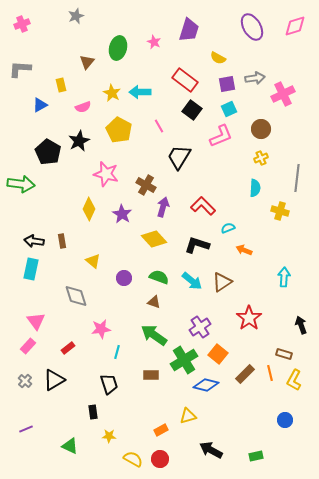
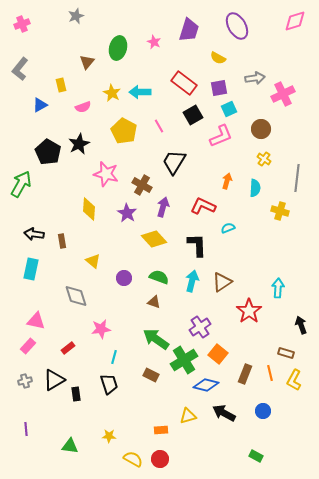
pink diamond at (295, 26): moved 5 px up
purple ellipse at (252, 27): moved 15 px left, 1 px up
gray L-shape at (20, 69): rotated 55 degrees counterclockwise
red rectangle at (185, 80): moved 1 px left, 3 px down
purple square at (227, 84): moved 8 px left, 4 px down
black square at (192, 110): moved 1 px right, 5 px down; rotated 24 degrees clockwise
yellow pentagon at (119, 130): moved 5 px right, 1 px down
black star at (79, 141): moved 3 px down
black trapezoid at (179, 157): moved 5 px left, 5 px down
yellow cross at (261, 158): moved 3 px right, 1 px down; rotated 32 degrees counterclockwise
green arrow at (21, 184): rotated 68 degrees counterclockwise
brown cross at (146, 185): moved 4 px left
red L-shape at (203, 206): rotated 20 degrees counterclockwise
yellow diamond at (89, 209): rotated 20 degrees counterclockwise
purple star at (122, 214): moved 5 px right, 1 px up
black arrow at (34, 241): moved 7 px up
black L-shape at (197, 245): rotated 70 degrees clockwise
orange arrow at (244, 250): moved 17 px left, 69 px up; rotated 84 degrees clockwise
cyan arrow at (284, 277): moved 6 px left, 11 px down
cyan arrow at (192, 281): rotated 115 degrees counterclockwise
red star at (249, 318): moved 7 px up
pink triangle at (36, 321): rotated 42 degrees counterclockwise
green arrow at (154, 335): moved 2 px right, 4 px down
cyan line at (117, 352): moved 3 px left, 5 px down
brown rectangle at (284, 354): moved 2 px right, 1 px up
brown rectangle at (245, 374): rotated 24 degrees counterclockwise
brown rectangle at (151, 375): rotated 28 degrees clockwise
gray cross at (25, 381): rotated 32 degrees clockwise
black rectangle at (93, 412): moved 17 px left, 18 px up
blue circle at (285, 420): moved 22 px left, 9 px up
purple line at (26, 429): rotated 72 degrees counterclockwise
orange rectangle at (161, 430): rotated 24 degrees clockwise
green triangle at (70, 446): rotated 18 degrees counterclockwise
black arrow at (211, 450): moved 13 px right, 37 px up
green rectangle at (256, 456): rotated 40 degrees clockwise
